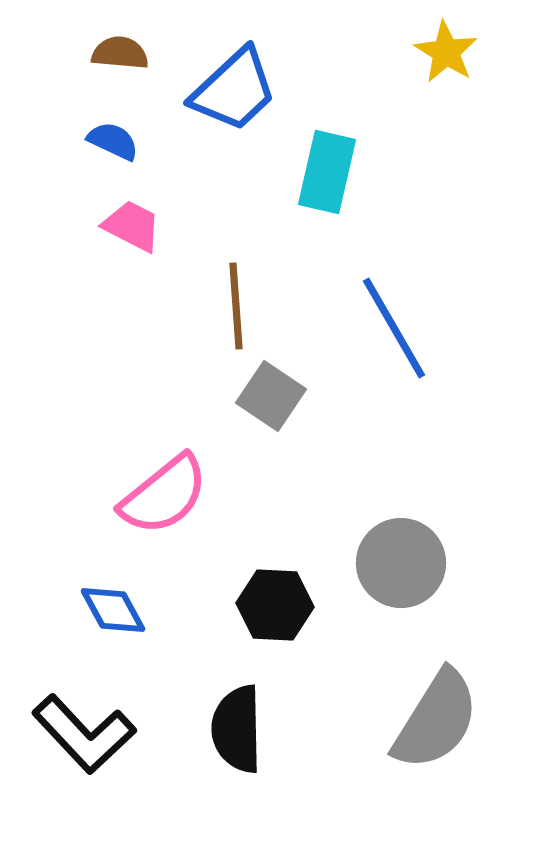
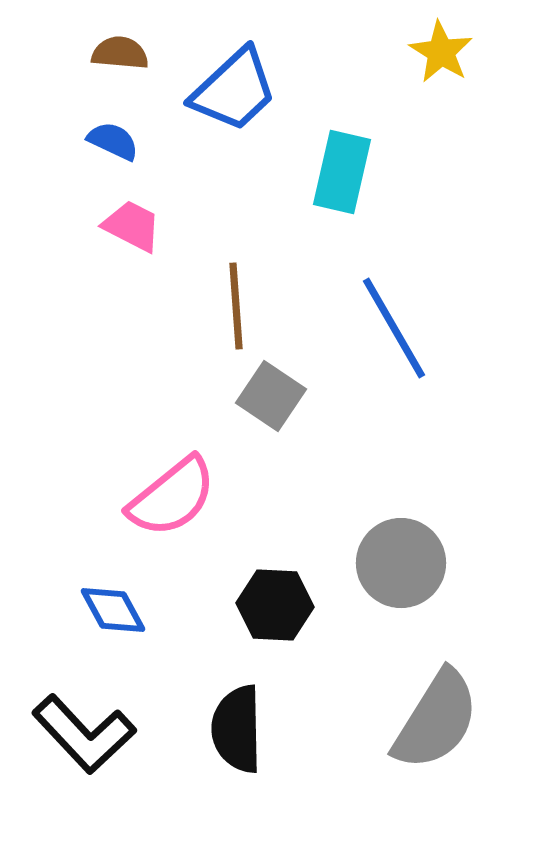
yellow star: moved 5 px left
cyan rectangle: moved 15 px right
pink semicircle: moved 8 px right, 2 px down
